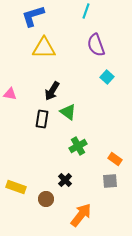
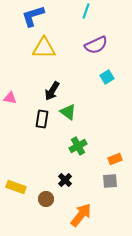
purple semicircle: rotated 95 degrees counterclockwise
cyan square: rotated 16 degrees clockwise
pink triangle: moved 4 px down
orange rectangle: rotated 56 degrees counterclockwise
